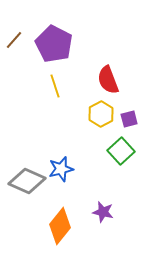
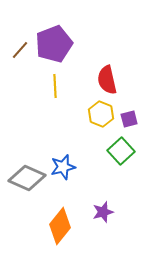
brown line: moved 6 px right, 10 px down
purple pentagon: rotated 24 degrees clockwise
red semicircle: moved 1 px left; rotated 8 degrees clockwise
yellow line: rotated 15 degrees clockwise
yellow hexagon: rotated 10 degrees counterclockwise
blue star: moved 2 px right, 2 px up
gray diamond: moved 3 px up
purple star: rotated 30 degrees counterclockwise
